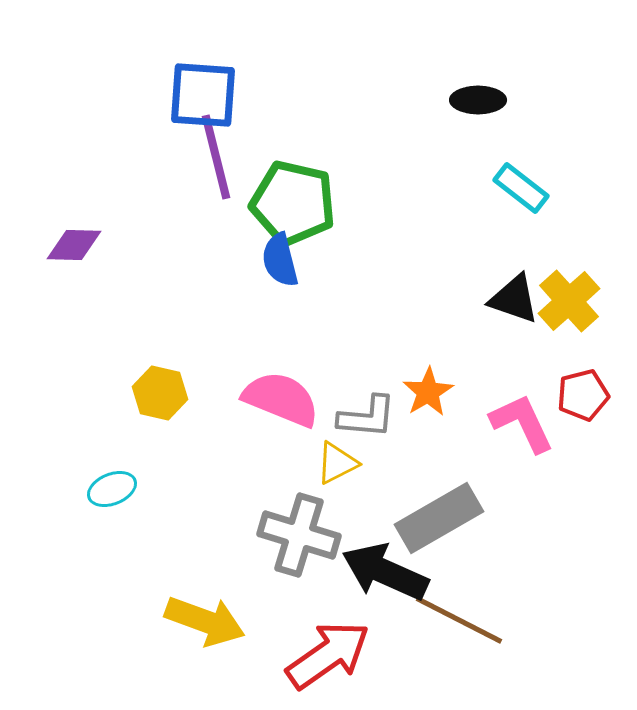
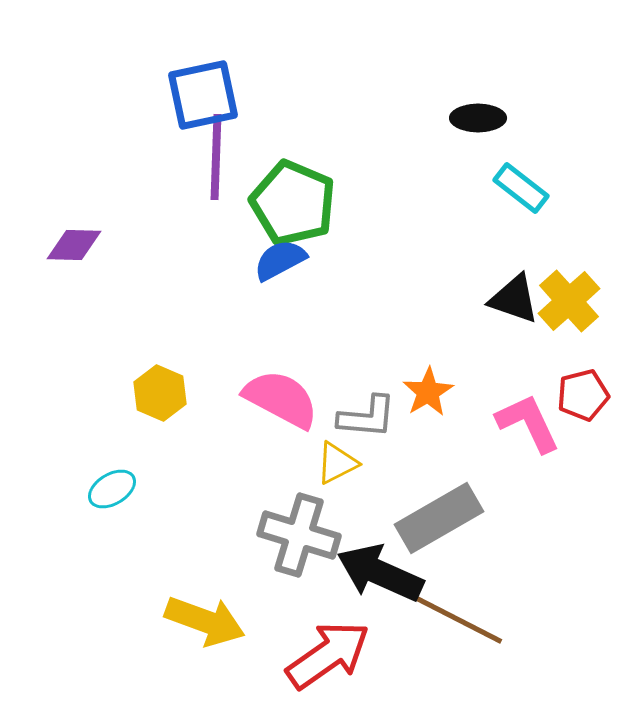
blue square: rotated 16 degrees counterclockwise
black ellipse: moved 18 px down
purple line: rotated 16 degrees clockwise
green pentagon: rotated 10 degrees clockwise
blue semicircle: rotated 76 degrees clockwise
yellow hexagon: rotated 10 degrees clockwise
pink semicircle: rotated 6 degrees clockwise
pink L-shape: moved 6 px right
cyan ellipse: rotated 9 degrees counterclockwise
black arrow: moved 5 px left, 1 px down
